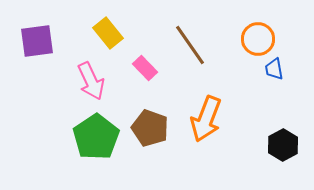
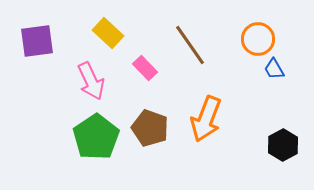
yellow rectangle: rotated 8 degrees counterclockwise
blue trapezoid: rotated 20 degrees counterclockwise
